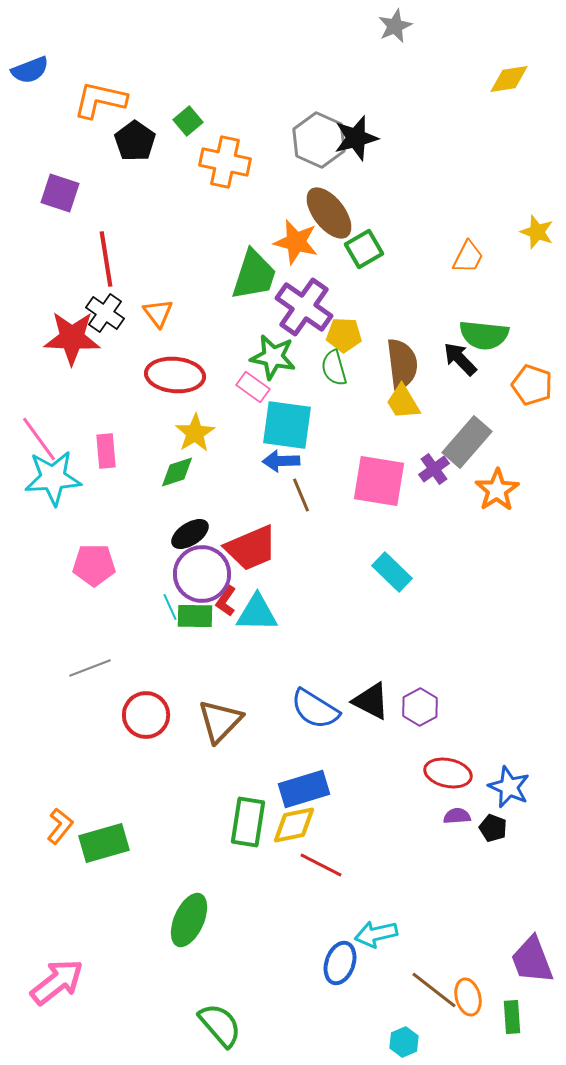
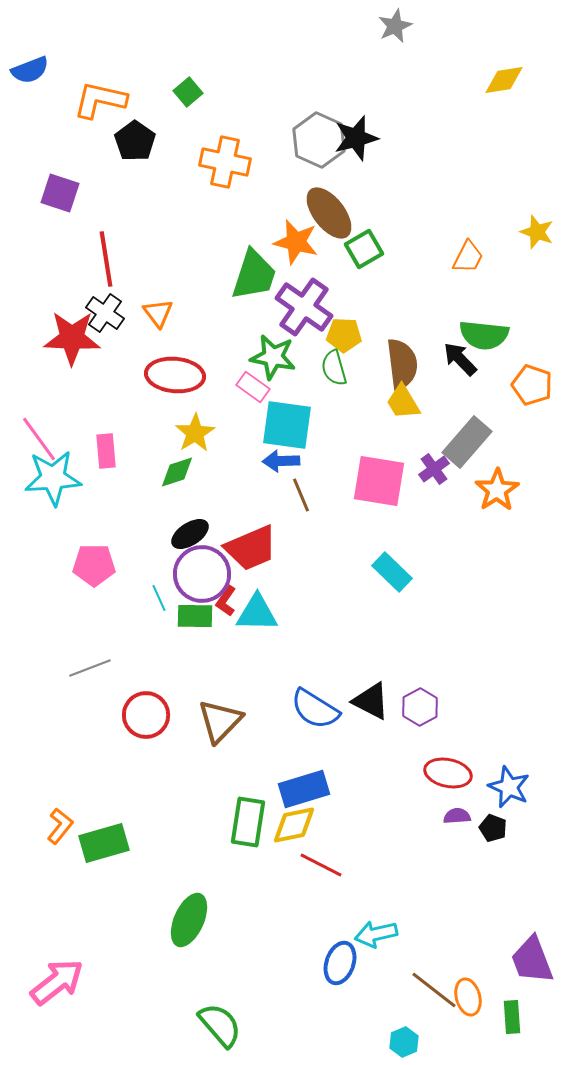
yellow diamond at (509, 79): moved 5 px left, 1 px down
green square at (188, 121): moved 29 px up
cyan line at (170, 607): moved 11 px left, 9 px up
